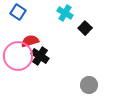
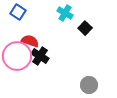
red semicircle: rotated 36 degrees clockwise
pink circle: moved 1 px left
